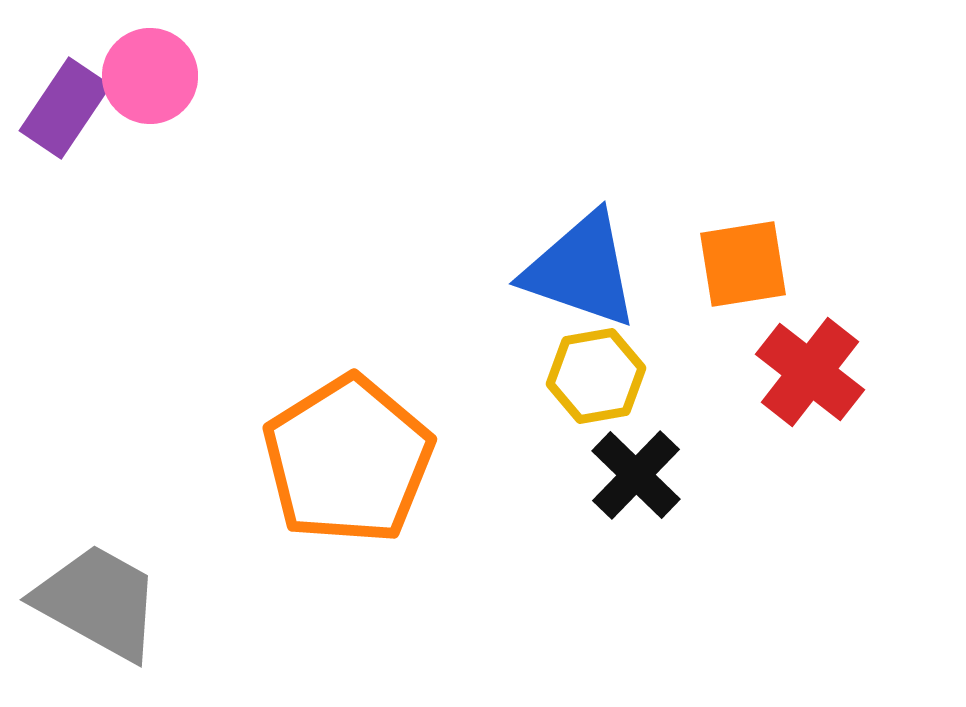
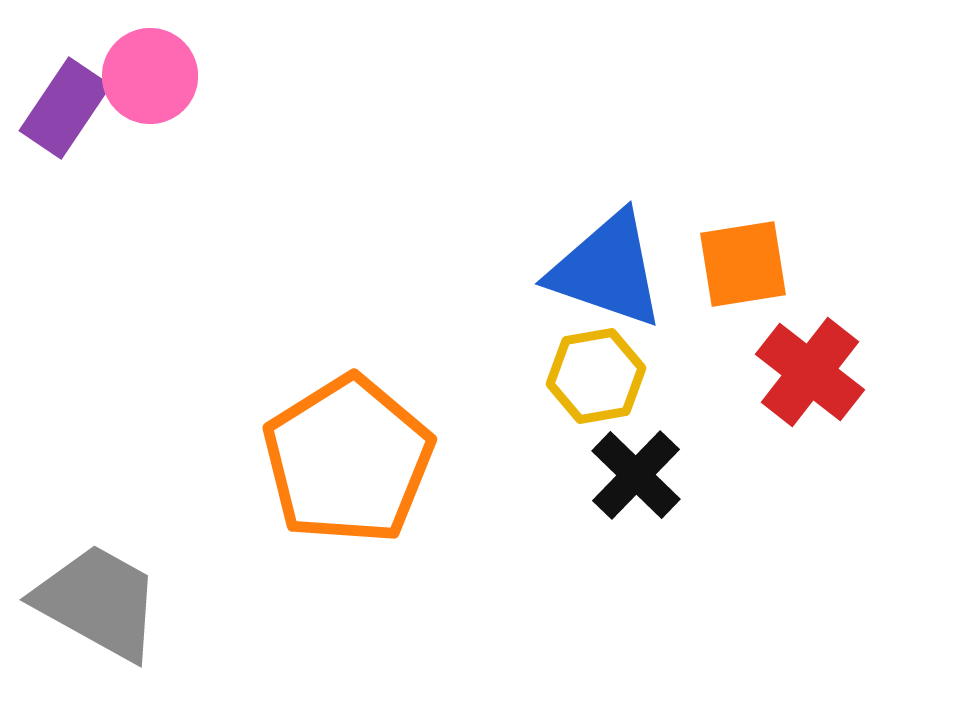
blue triangle: moved 26 px right
